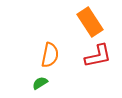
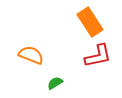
orange semicircle: moved 19 px left; rotated 80 degrees counterclockwise
green semicircle: moved 15 px right
